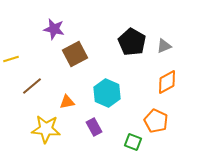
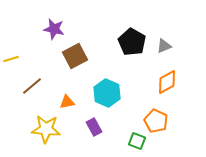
brown square: moved 2 px down
green square: moved 4 px right, 1 px up
